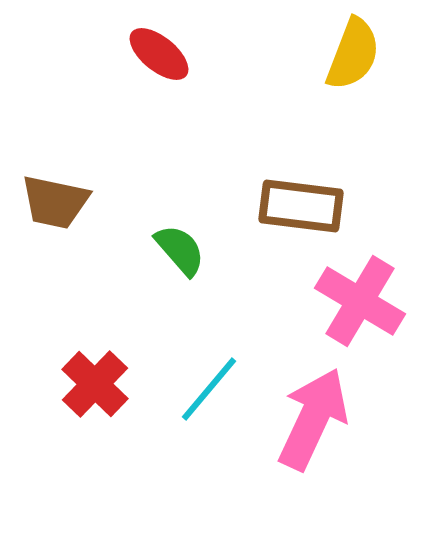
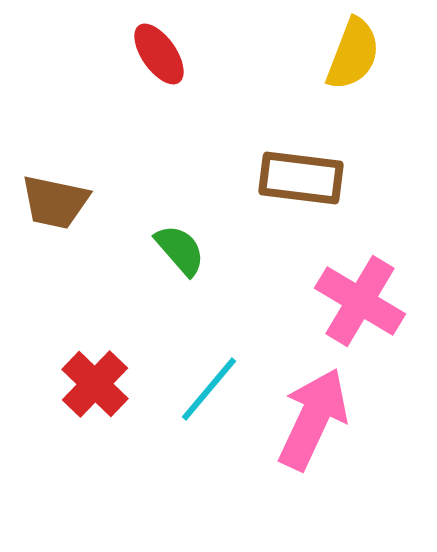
red ellipse: rotated 16 degrees clockwise
brown rectangle: moved 28 px up
